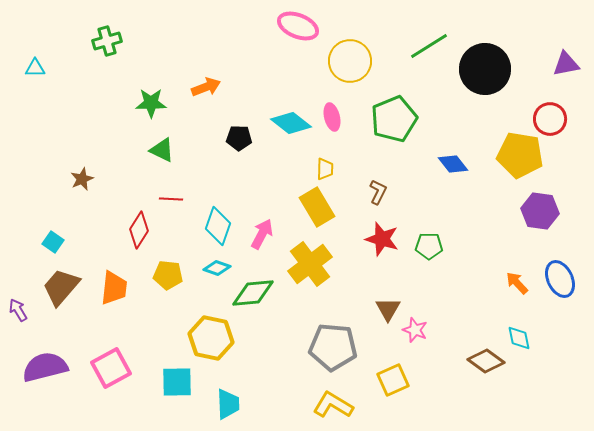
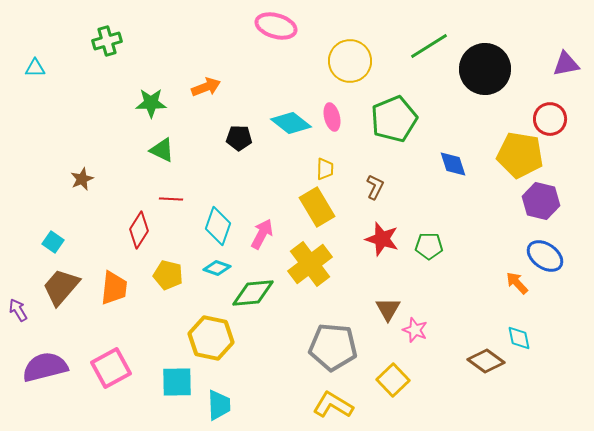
pink ellipse at (298, 26): moved 22 px left; rotated 6 degrees counterclockwise
blue diamond at (453, 164): rotated 20 degrees clockwise
brown L-shape at (378, 192): moved 3 px left, 5 px up
purple hexagon at (540, 211): moved 1 px right, 10 px up; rotated 6 degrees clockwise
yellow pentagon at (168, 275): rotated 8 degrees clockwise
blue ellipse at (560, 279): moved 15 px left, 23 px up; rotated 30 degrees counterclockwise
yellow square at (393, 380): rotated 20 degrees counterclockwise
cyan trapezoid at (228, 404): moved 9 px left, 1 px down
